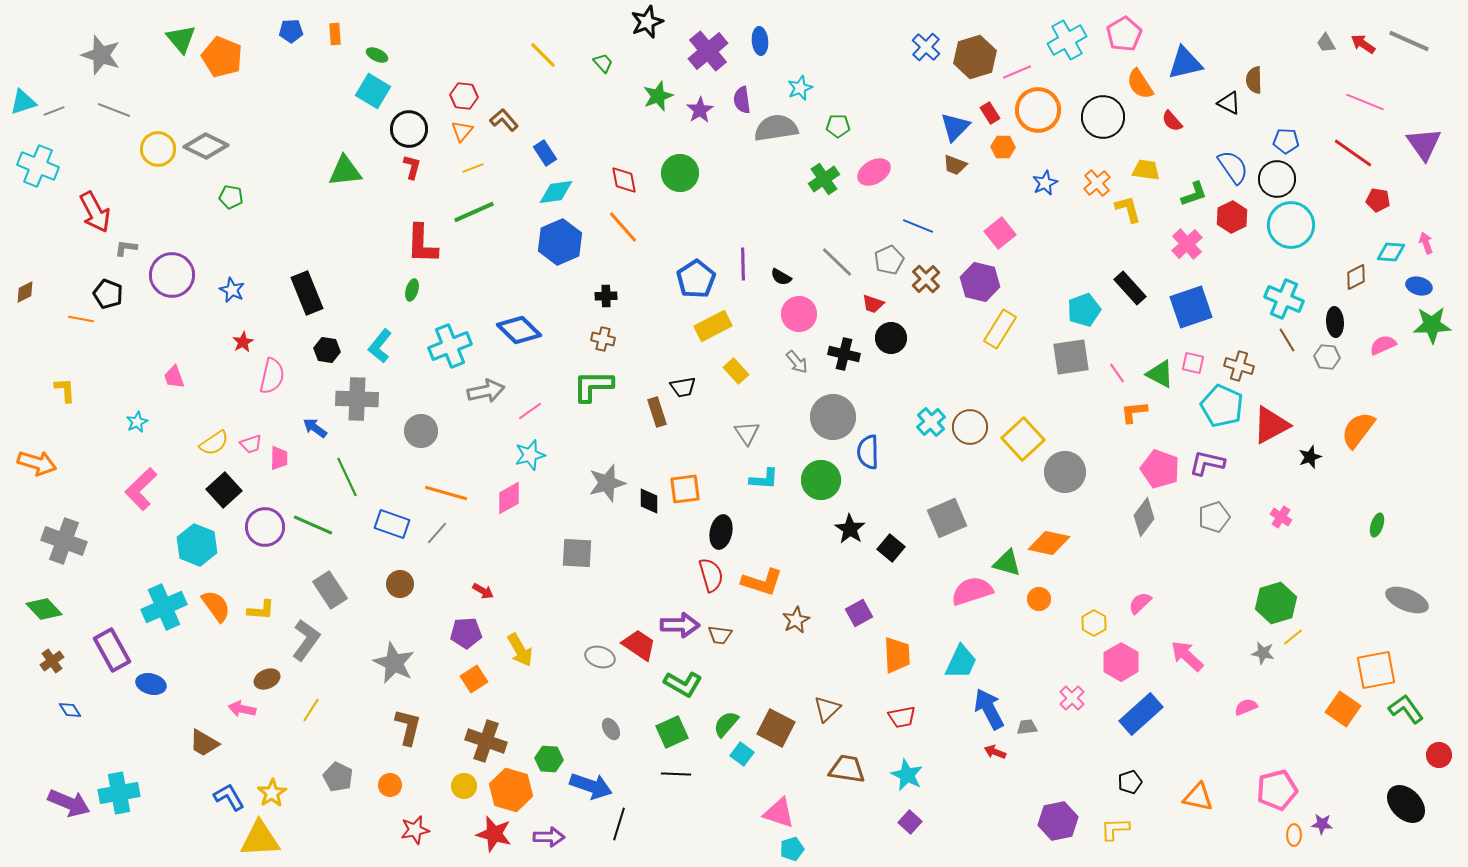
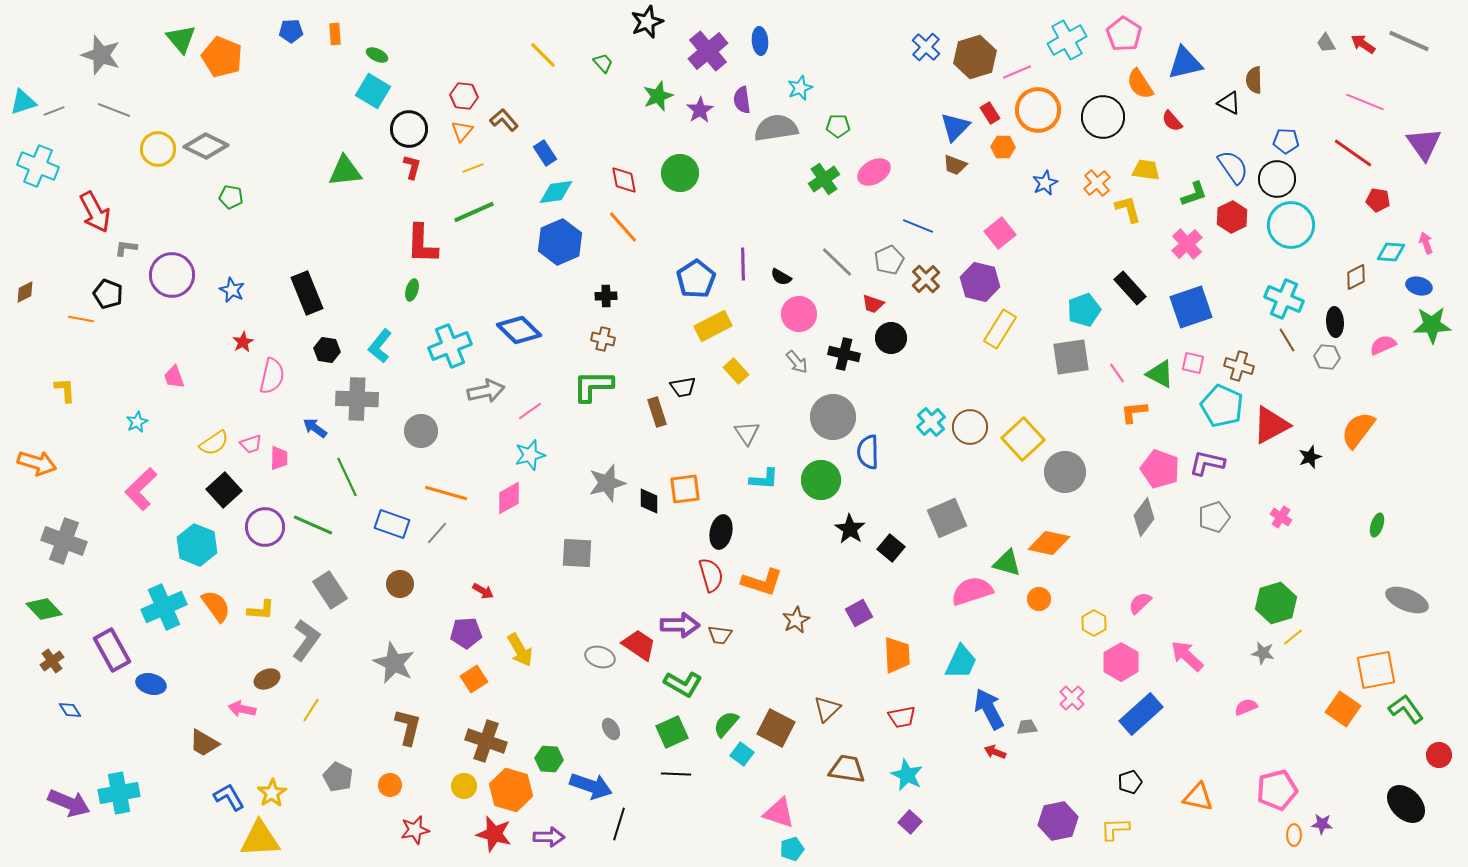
pink pentagon at (1124, 34): rotated 8 degrees counterclockwise
